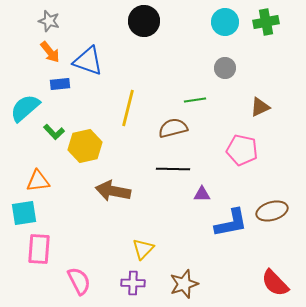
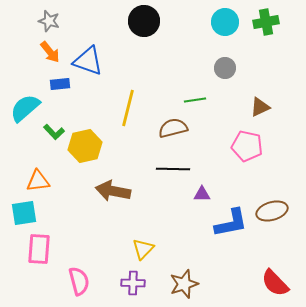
pink pentagon: moved 5 px right, 4 px up
pink semicircle: rotated 12 degrees clockwise
